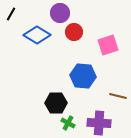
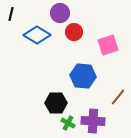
black line: rotated 16 degrees counterclockwise
brown line: moved 1 px down; rotated 66 degrees counterclockwise
purple cross: moved 6 px left, 2 px up
